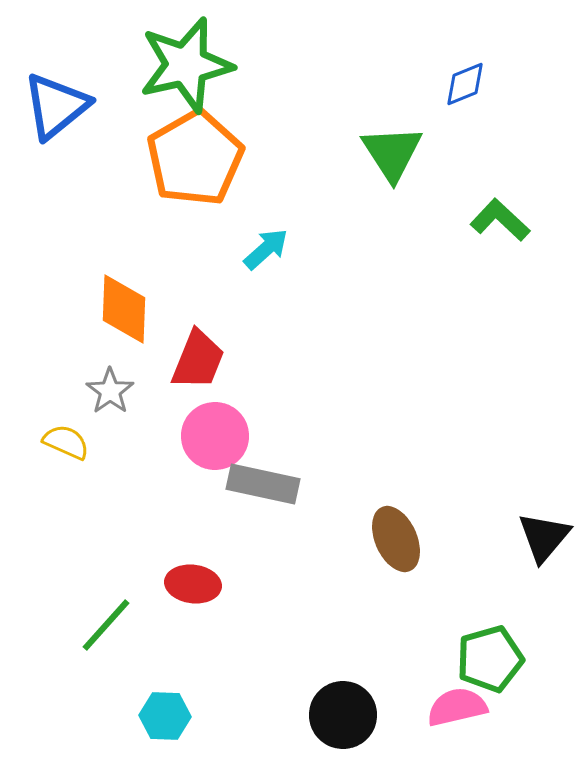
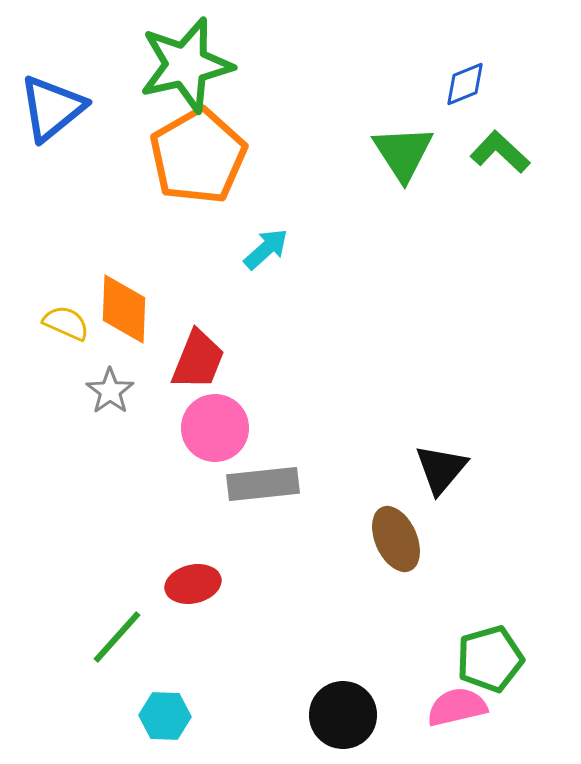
blue triangle: moved 4 px left, 2 px down
green triangle: moved 11 px right
orange pentagon: moved 3 px right, 2 px up
green L-shape: moved 68 px up
pink circle: moved 8 px up
yellow semicircle: moved 119 px up
gray rectangle: rotated 18 degrees counterclockwise
black triangle: moved 103 px left, 68 px up
red ellipse: rotated 20 degrees counterclockwise
green line: moved 11 px right, 12 px down
